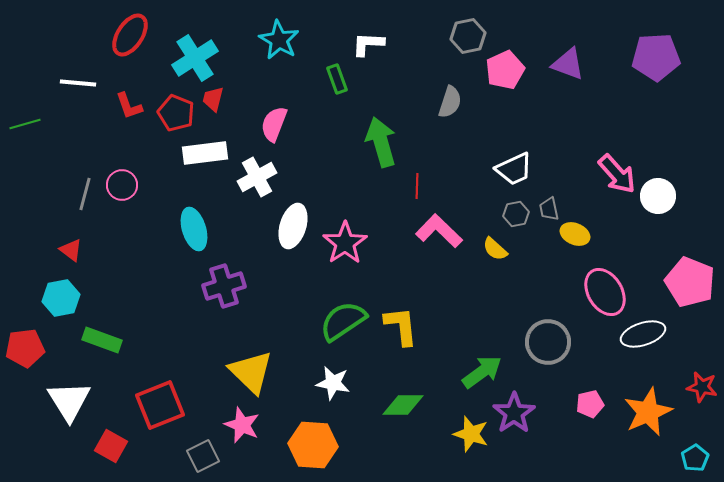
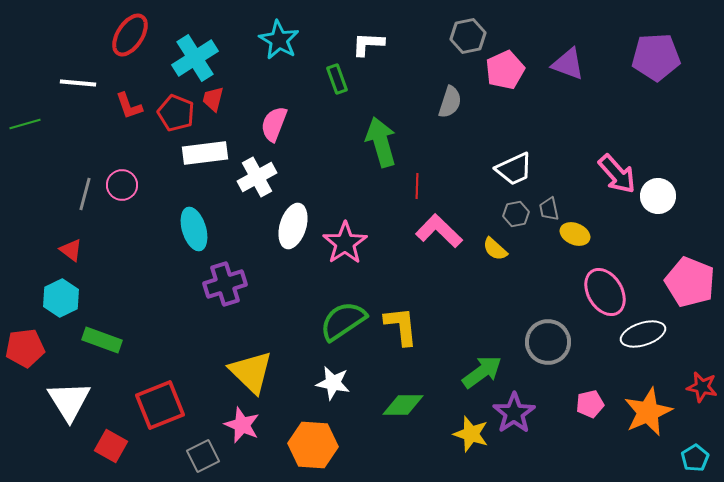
purple cross at (224, 286): moved 1 px right, 2 px up
cyan hexagon at (61, 298): rotated 15 degrees counterclockwise
